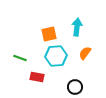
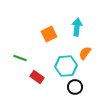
orange square: rotated 14 degrees counterclockwise
cyan hexagon: moved 10 px right, 10 px down
red rectangle: rotated 24 degrees clockwise
